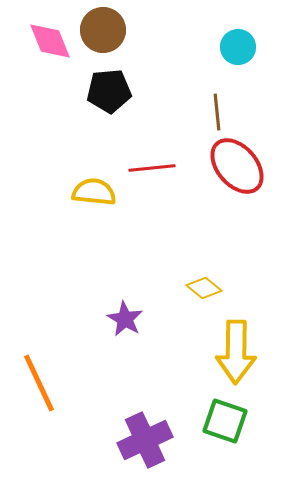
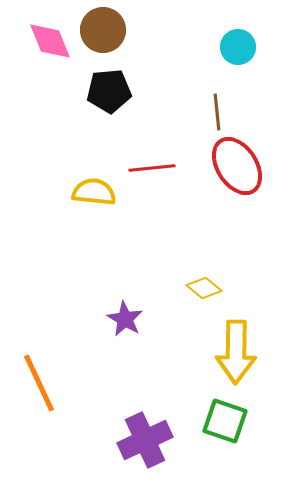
red ellipse: rotated 8 degrees clockwise
